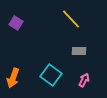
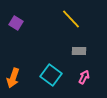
pink arrow: moved 3 px up
